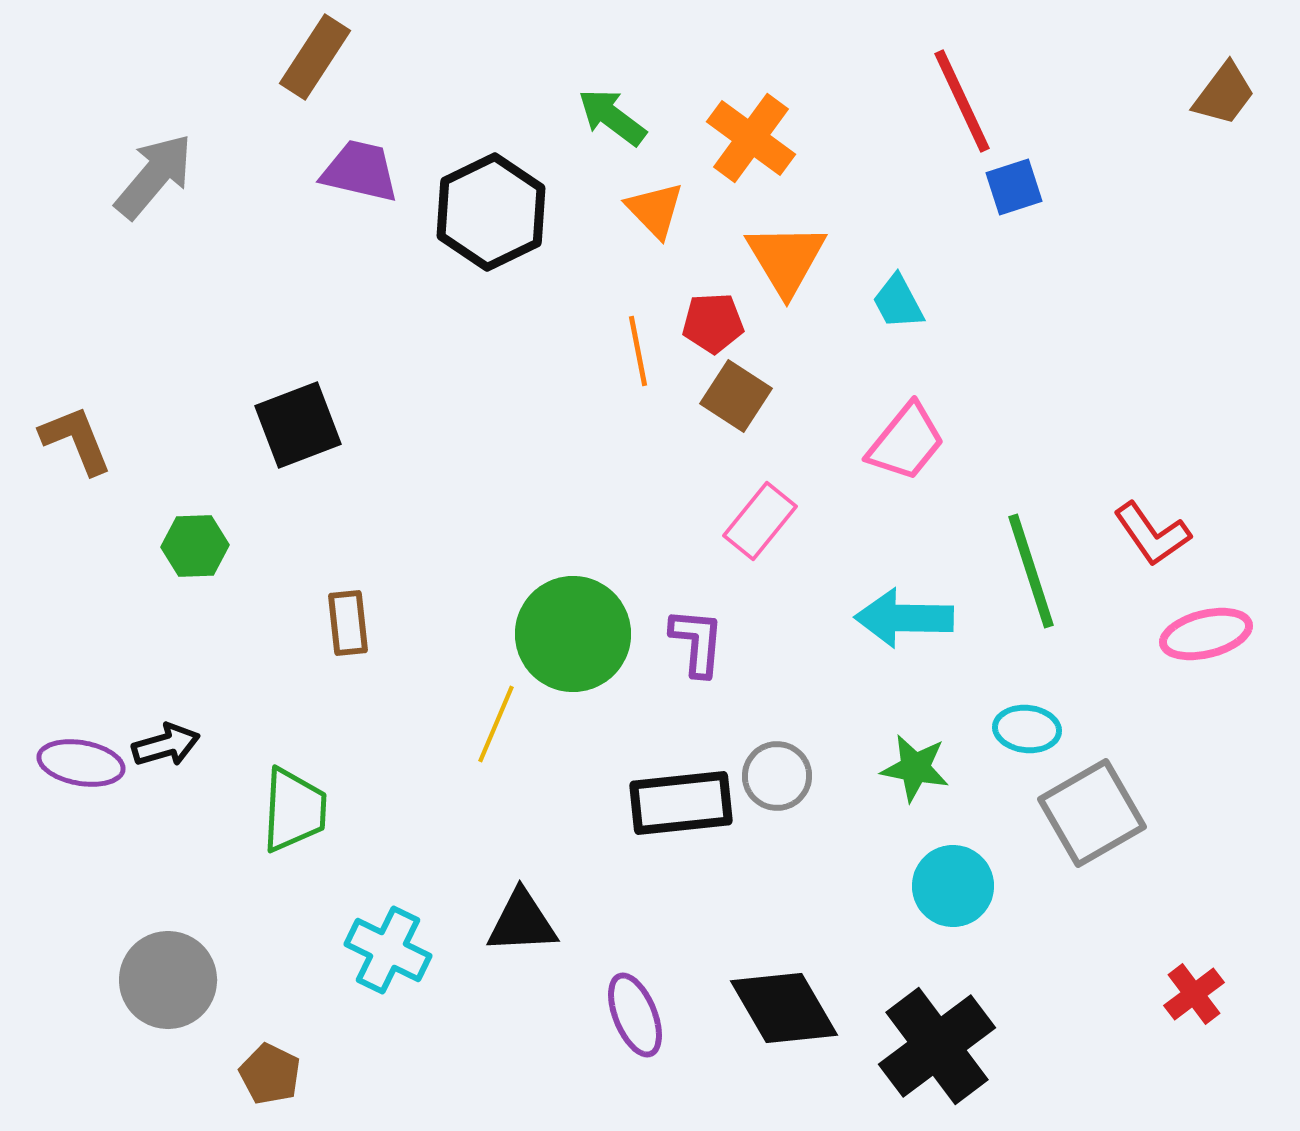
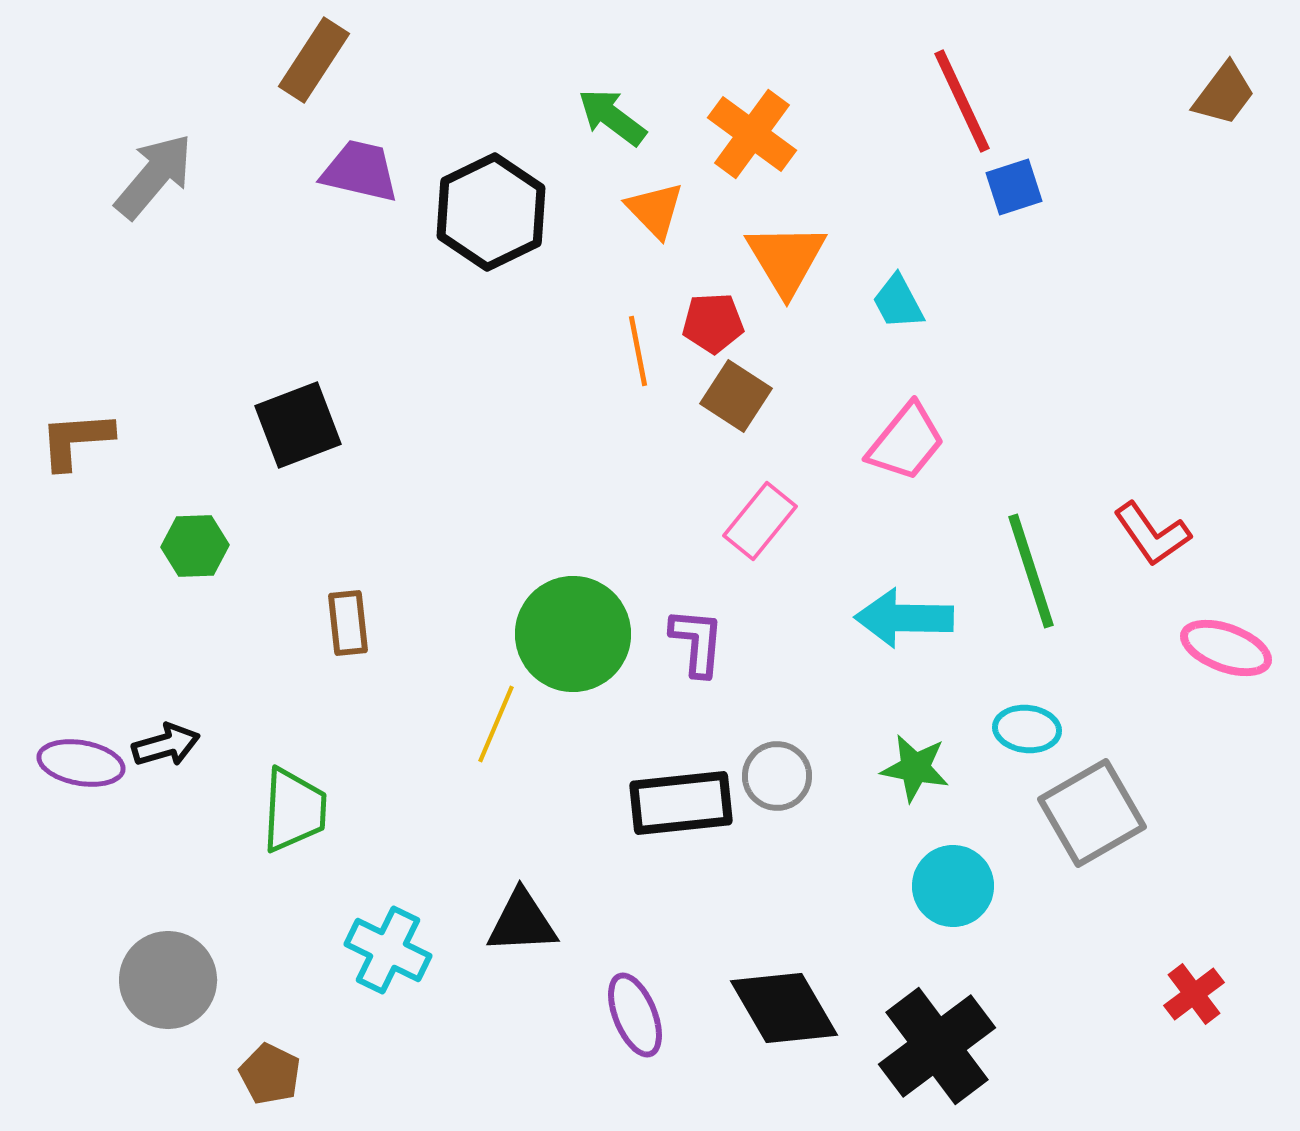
brown rectangle at (315, 57): moved 1 px left, 3 px down
orange cross at (751, 138): moved 1 px right, 4 px up
brown L-shape at (76, 440): rotated 72 degrees counterclockwise
pink ellipse at (1206, 634): moved 20 px right, 14 px down; rotated 34 degrees clockwise
